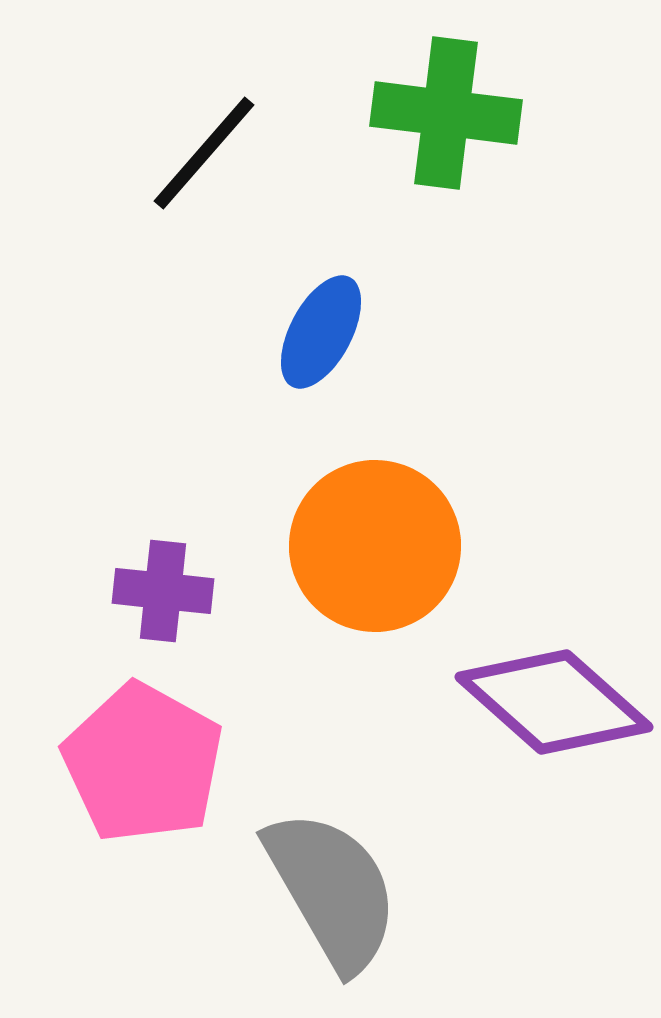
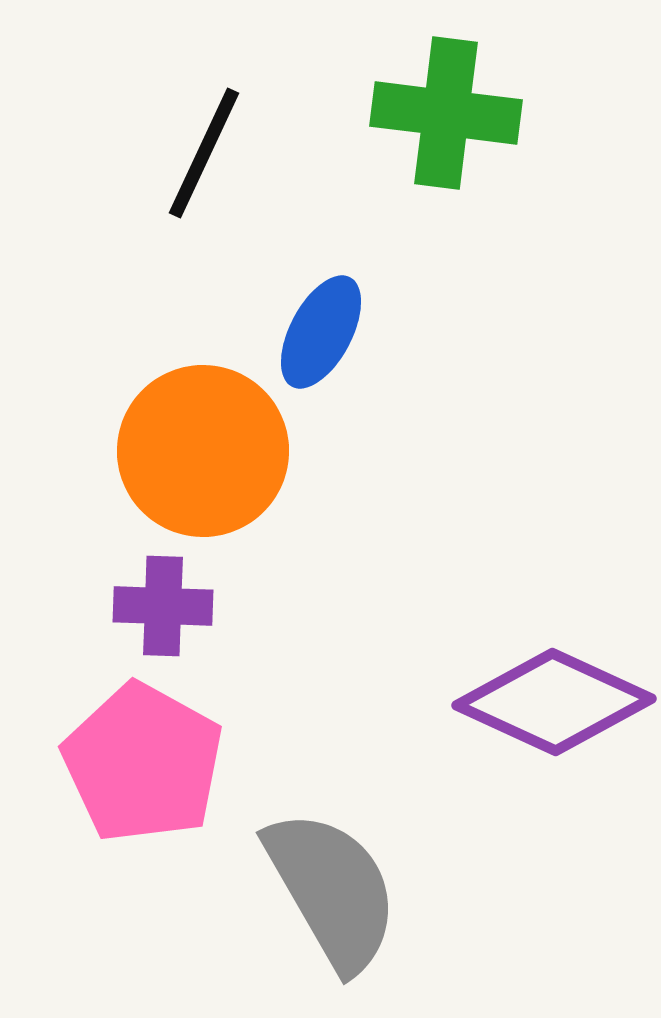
black line: rotated 16 degrees counterclockwise
orange circle: moved 172 px left, 95 px up
purple cross: moved 15 px down; rotated 4 degrees counterclockwise
purple diamond: rotated 17 degrees counterclockwise
